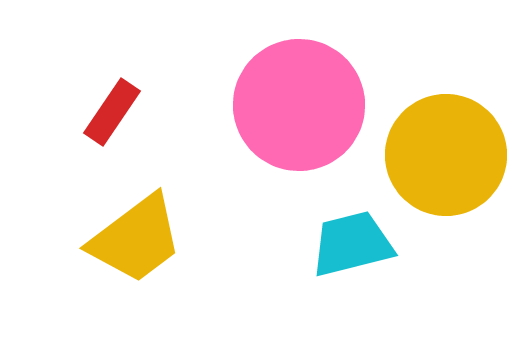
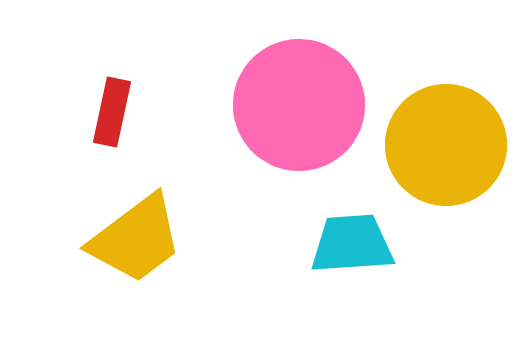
red rectangle: rotated 22 degrees counterclockwise
yellow circle: moved 10 px up
cyan trapezoid: rotated 10 degrees clockwise
